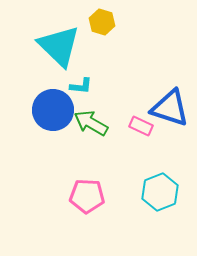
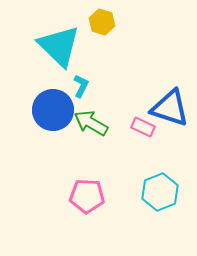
cyan L-shape: rotated 70 degrees counterclockwise
pink rectangle: moved 2 px right, 1 px down
